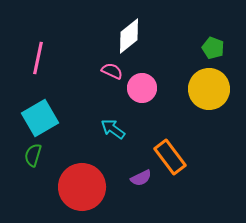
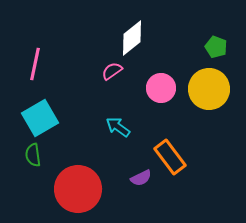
white diamond: moved 3 px right, 2 px down
green pentagon: moved 3 px right, 1 px up
pink line: moved 3 px left, 6 px down
pink semicircle: rotated 60 degrees counterclockwise
pink circle: moved 19 px right
cyan arrow: moved 5 px right, 2 px up
green semicircle: rotated 25 degrees counterclockwise
red circle: moved 4 px left, 2 px down
